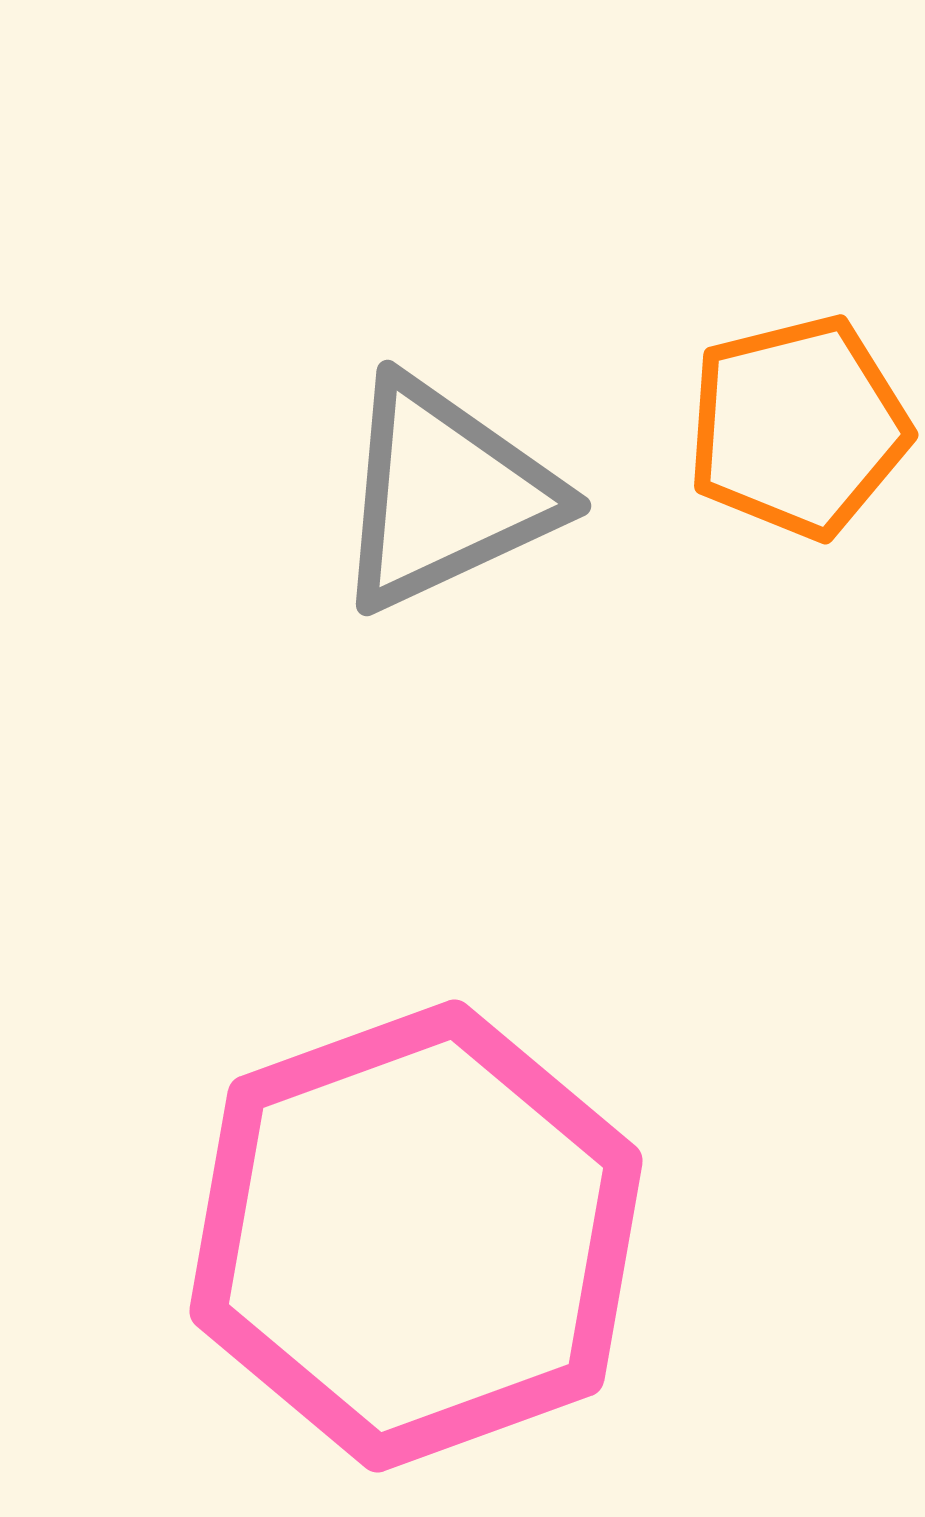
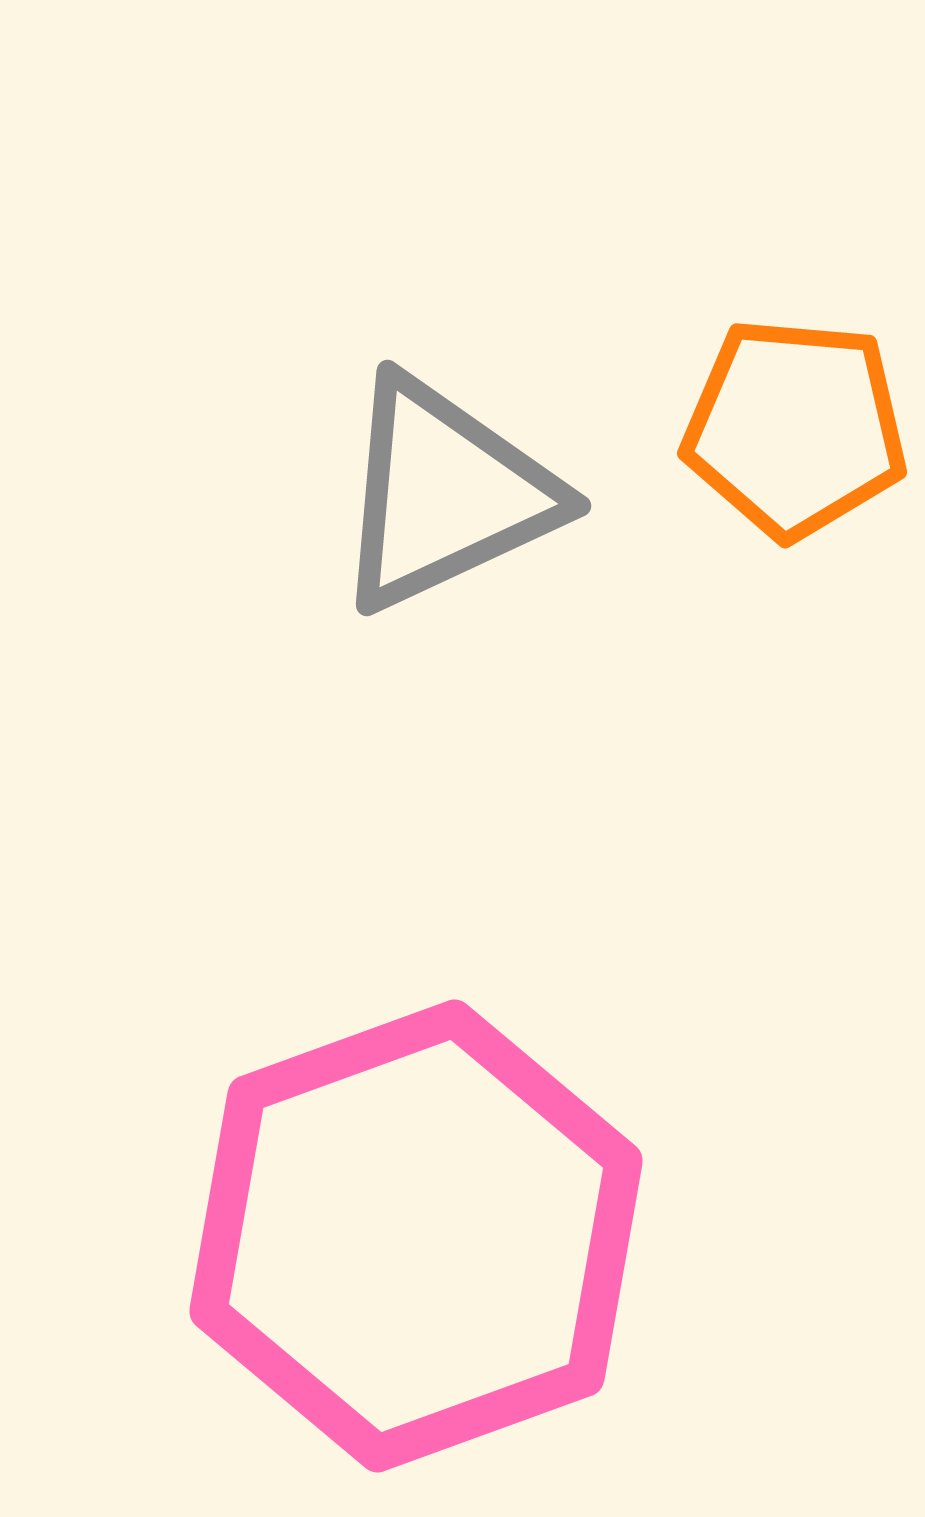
orange pentagon: moved 3 px left, 1 px down; rotated 19 degrees clockwise
